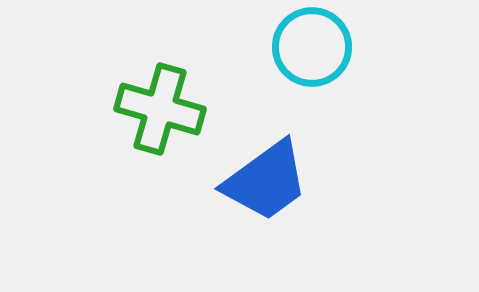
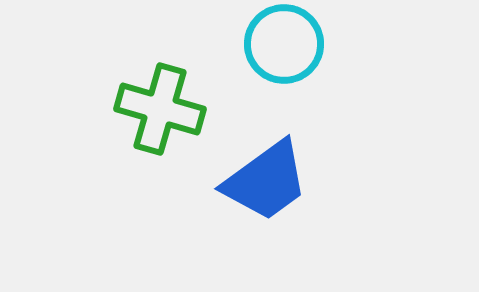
cyan circle: moved 28 px left, 3 px up
